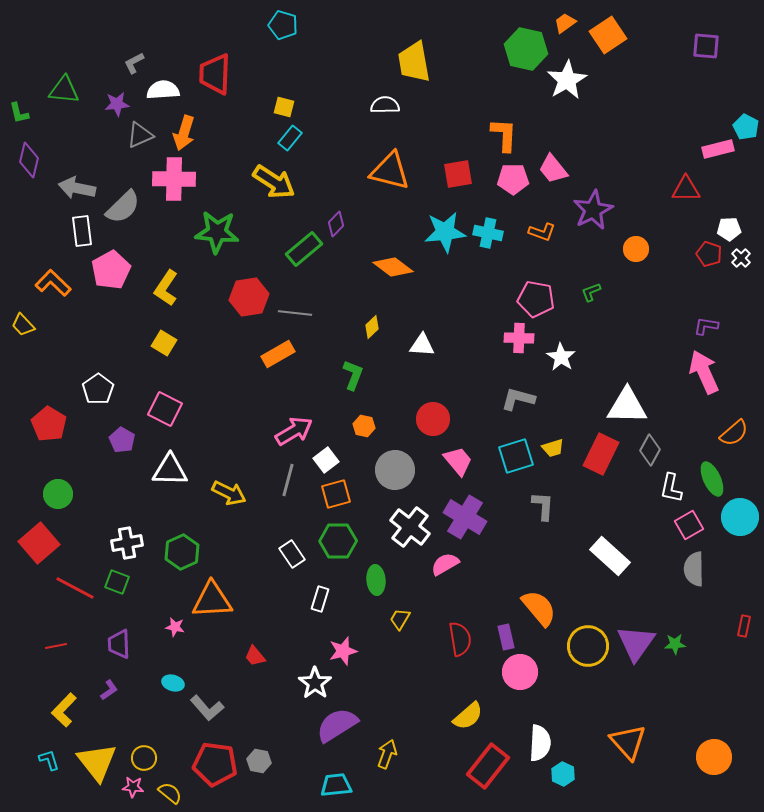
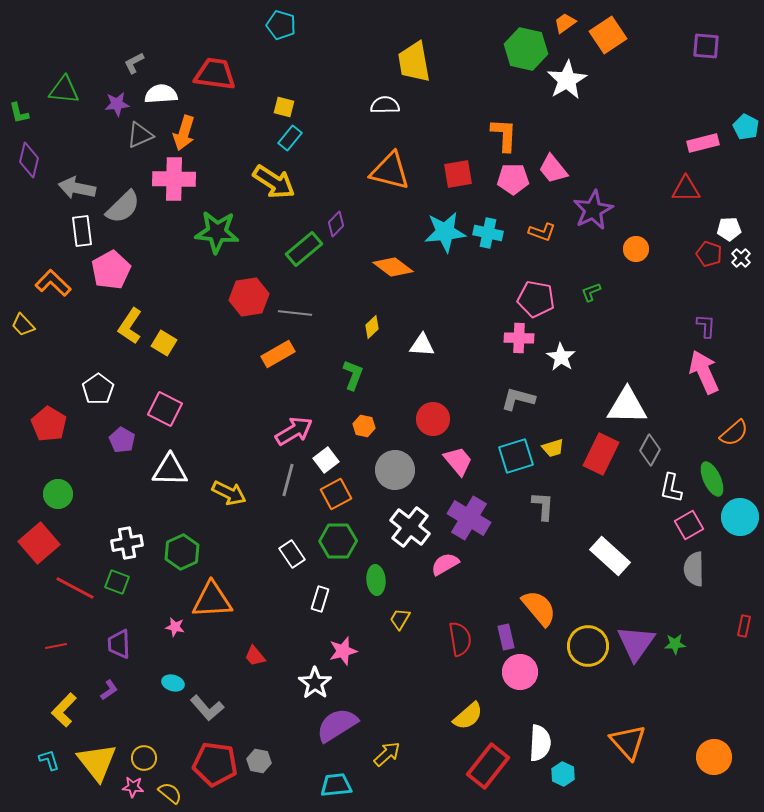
cyan pentagon at (283, 25): moved 2 px left
red trapezoid at (215, 74): rotated 96 degrees clockwise
white semicircle at (163, 90): moved 2 px left, 4 px down
pink rectangle at (718, 149): moved 15 px left, 6 px up
yellow L-shape at (166, 288): moved 36 px left, 38 px down
purple L-shape at (706, 326): rotated 85 degrees clockwise
orange square at (336, 494): rotated 12 degrees counterclockwise
purple cross at (465, 517): moved 4 px right, 1 px down
yellow arrow at (387, 754): rotated 28 degrees clockwise
